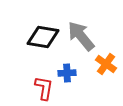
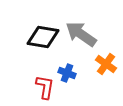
gray arrow: moved 2 px up; rotated 16 degrees counterclockwise
blue cross: rotated 24 degrees clockwise
red L-shape: moved 1 px right, 1 px up
